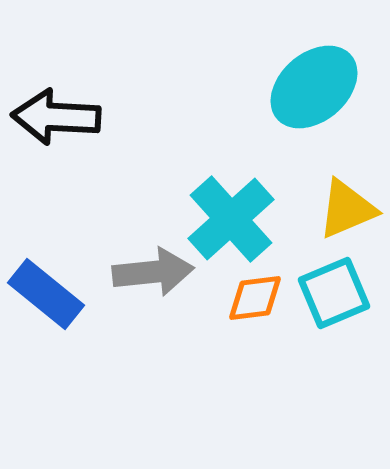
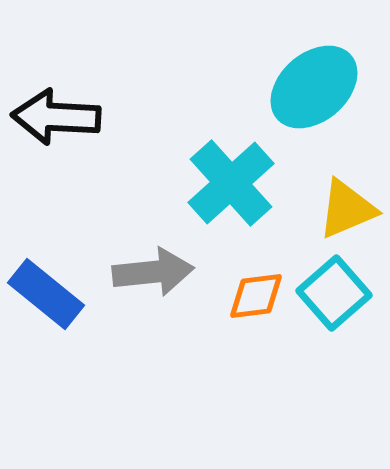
cyan cross: moved 36 px up
cyan square: rotated 18 degrees counterclockwise
orange diamond: moved 1 px right, 2 px up
